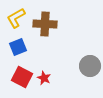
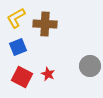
red star: moved 4 px right, 4 px up
